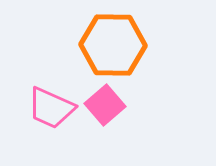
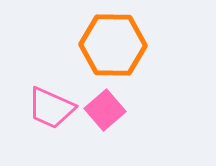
pink square: moved 5 px down
